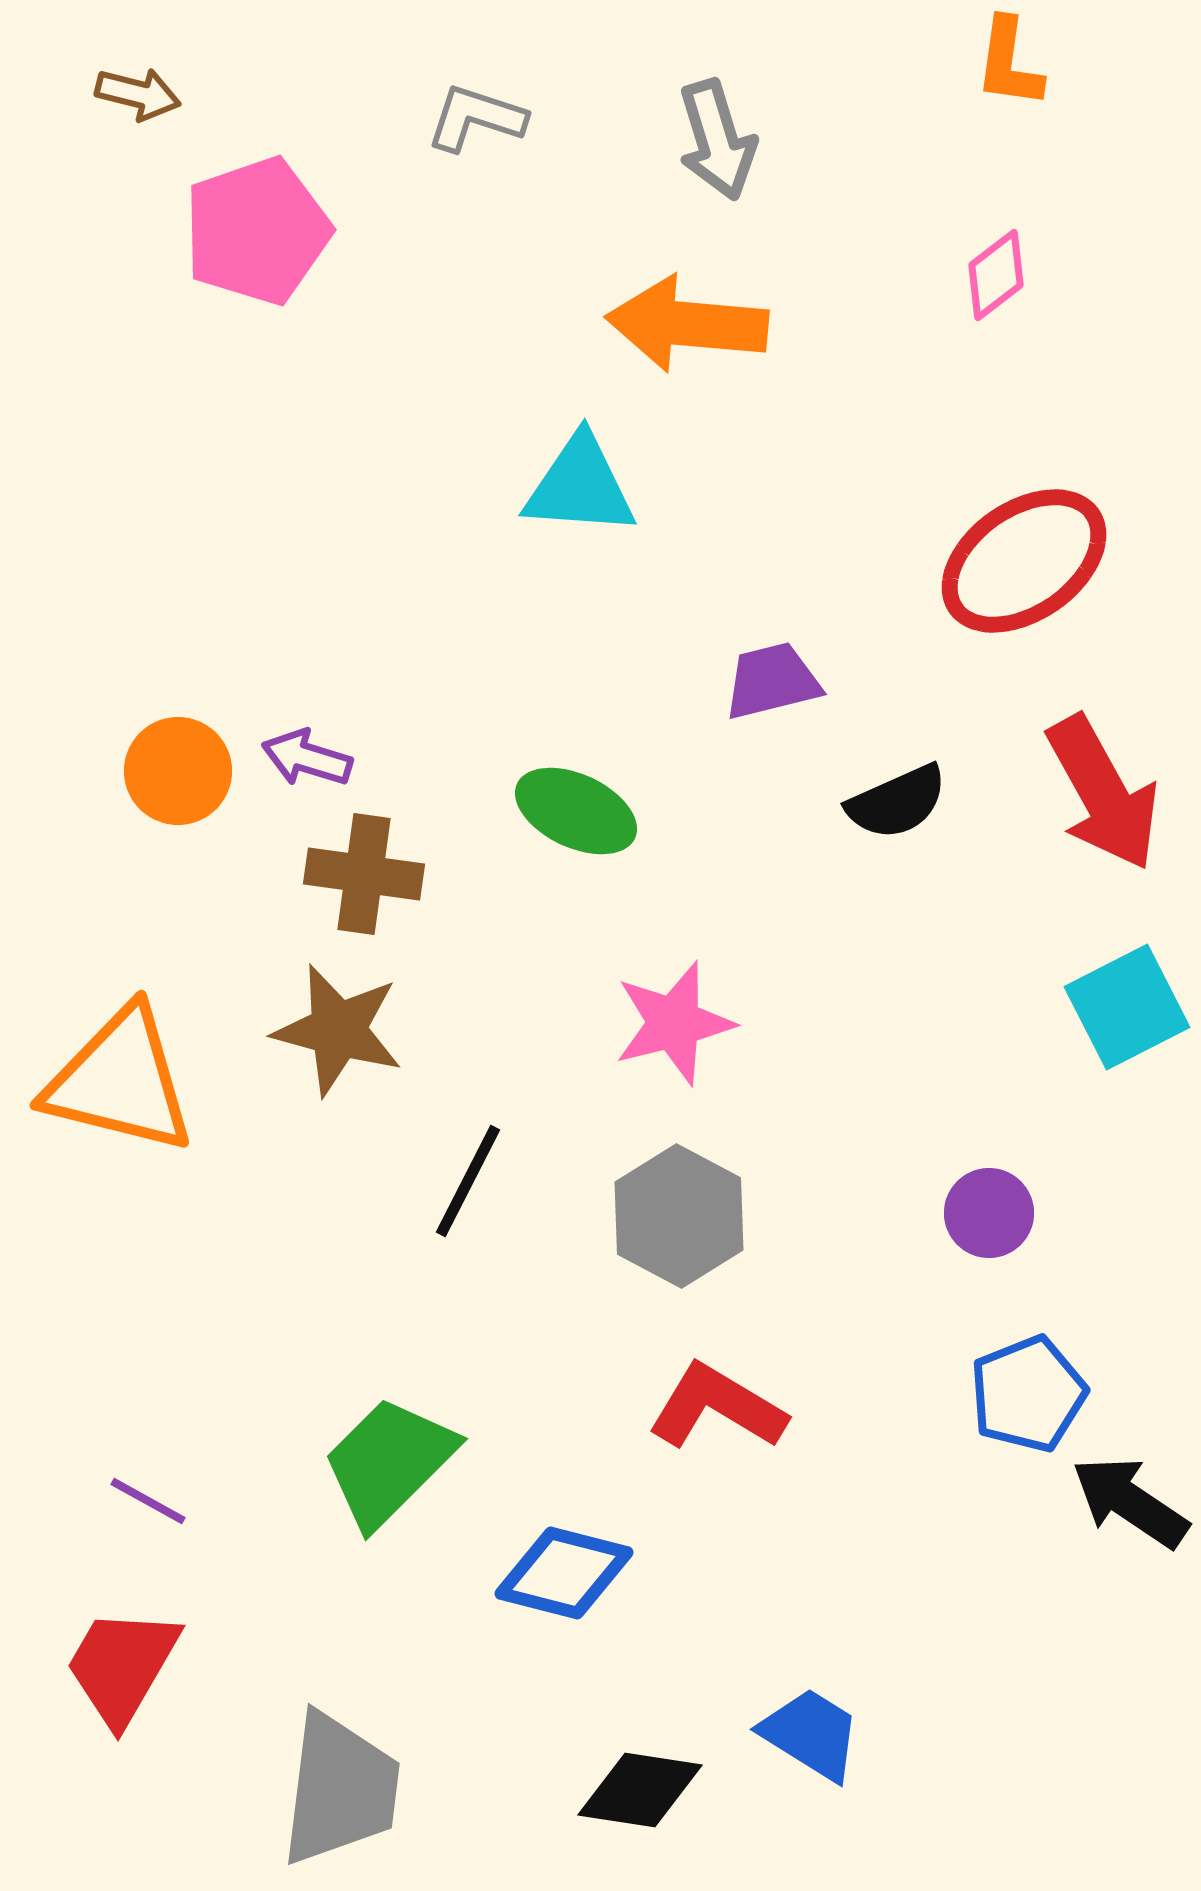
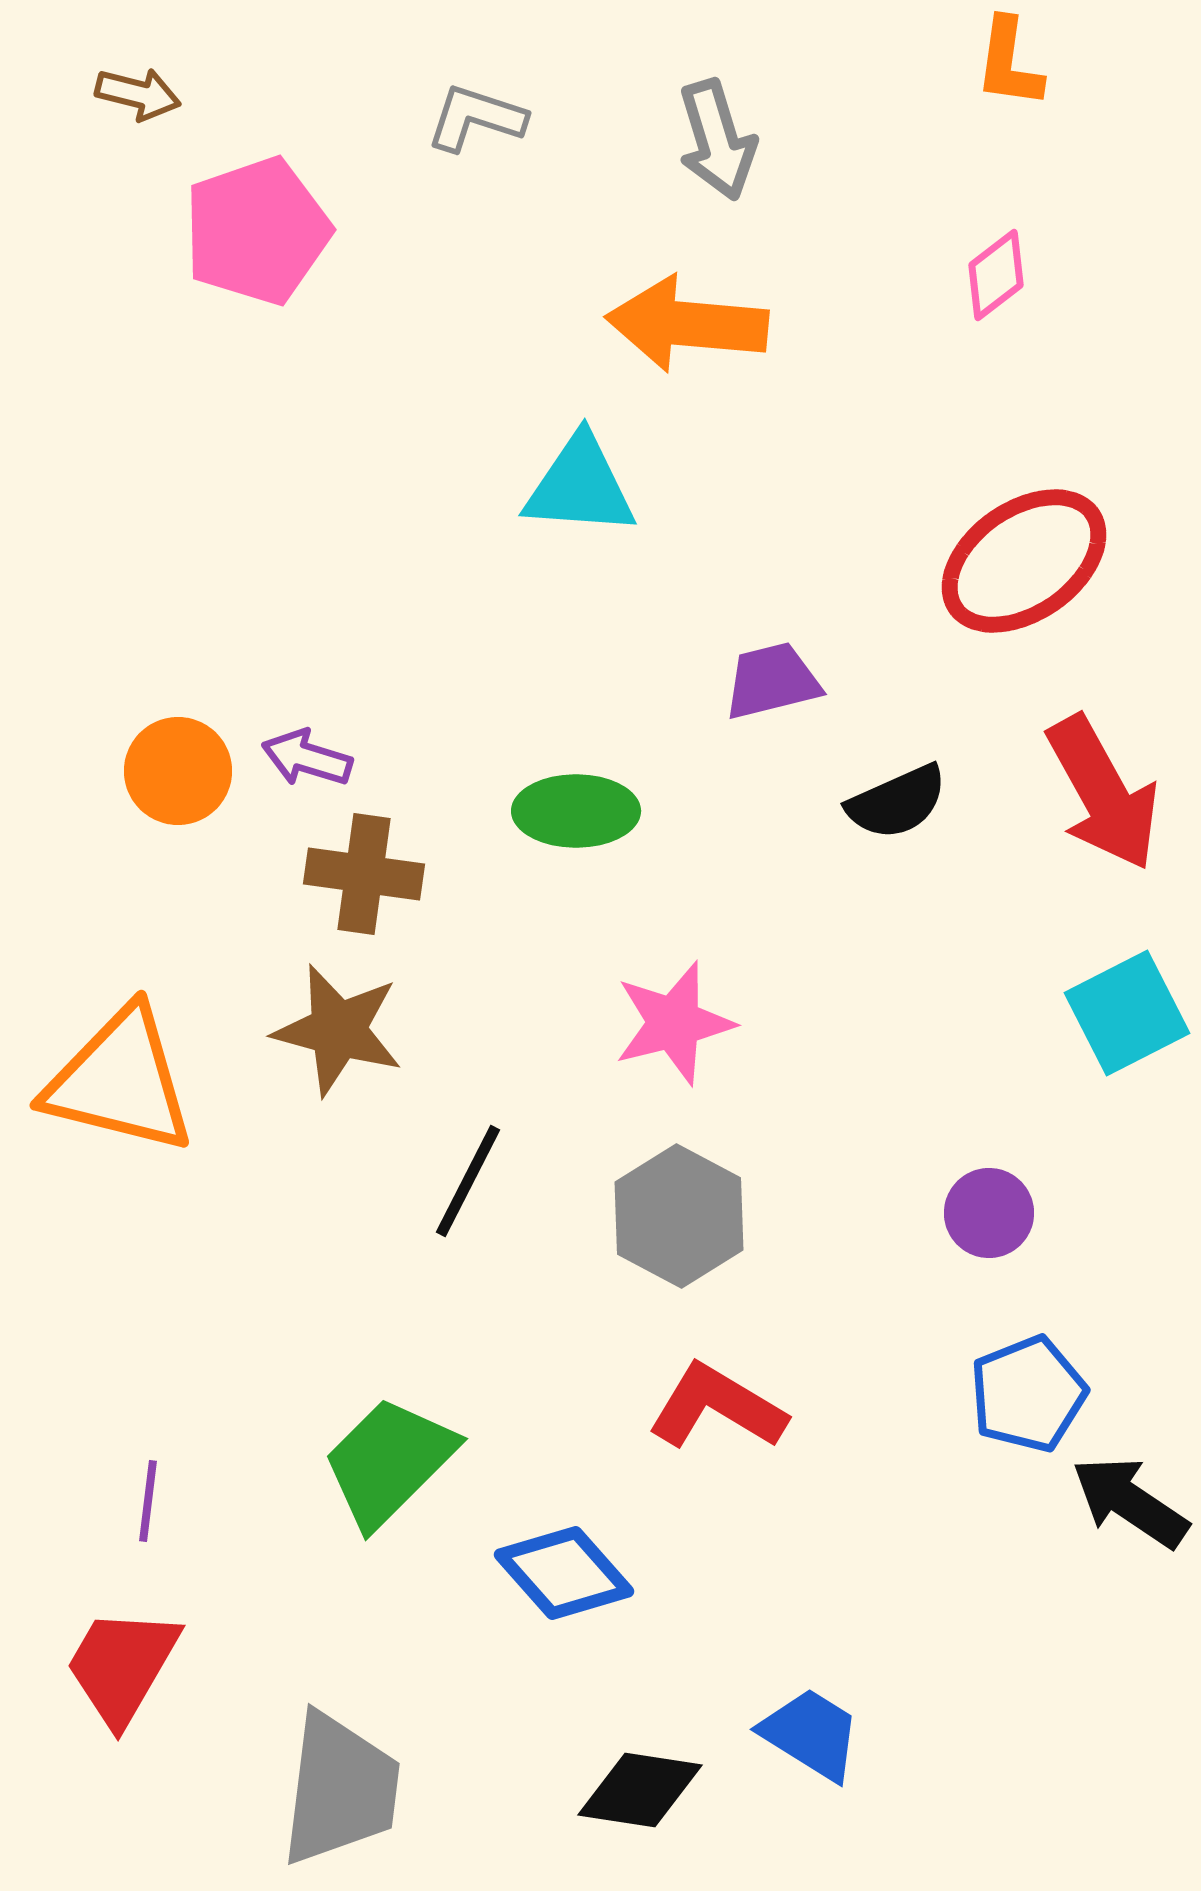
green ellipse: rotated 25 degrees counterclockwise
cyan square: moved 6 px down
purple line: rotated 68 degrees clockwise
blue diamond: rotated 34 degrees clockwise
